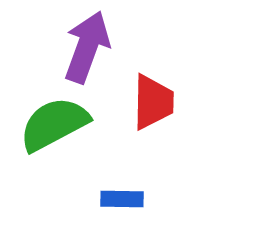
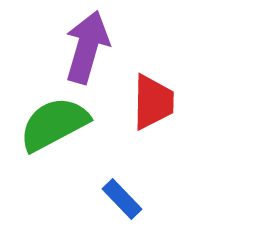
purple arrow: rotated 4 degrees counterclockwise
blue rectangle: rotated 45 degrees clockwise
